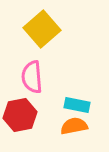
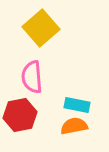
yellow square: moved 1 px left, 1 px up
